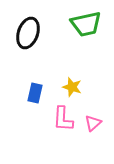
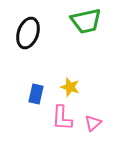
green trapezoid: moved 3 px up
yellow star: moved 2 px left
blue rectangle: moved 1 px right, 1 px down
pink L-shape: moved 1 px left, 1 px up
